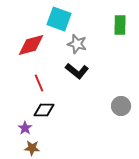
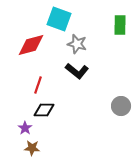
red line: moved 1 px left, 2 px down; rotated 42 degrees clockwise
